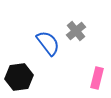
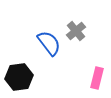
blue semicircle: moved 1 px right
